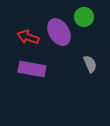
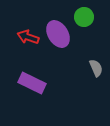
purple ellipse: moved 1 px left, 2 px down
gray semicircle: moved 6 px right, 4 px down
purple rectangle: moved 14 px down; rotated 16 degrees clockwise
